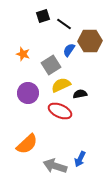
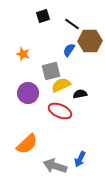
black line: moved 8 px right
gray square: moved 6 px down; rotated 18 degrees clockwise
